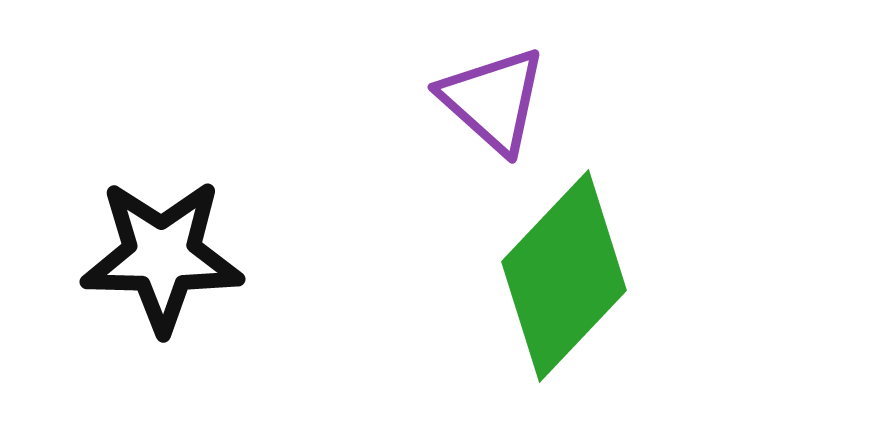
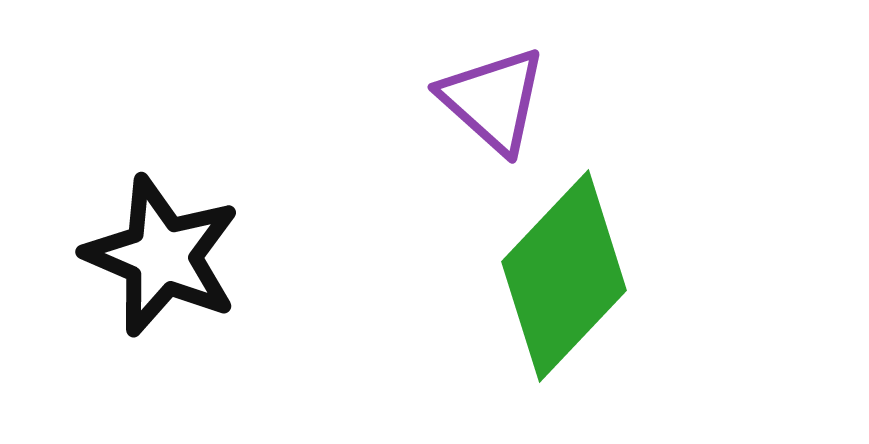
black star: rotated 22 degrees clockwise
